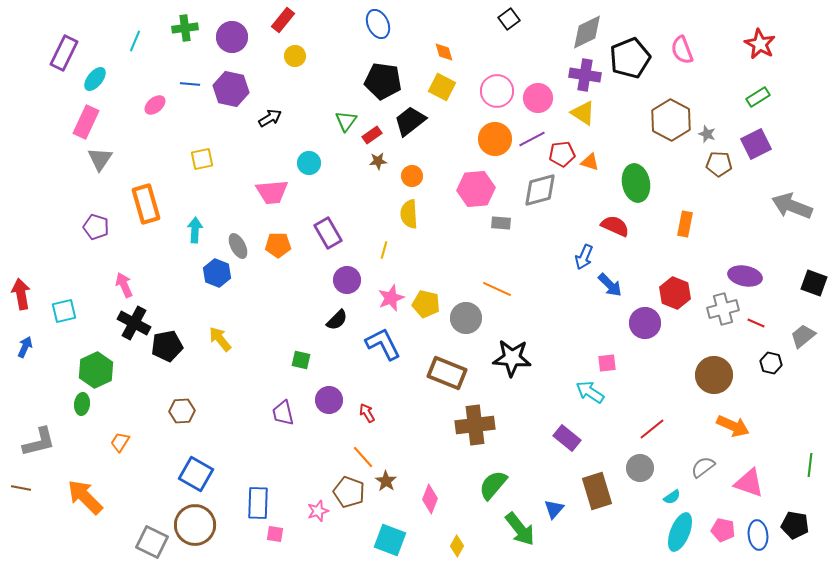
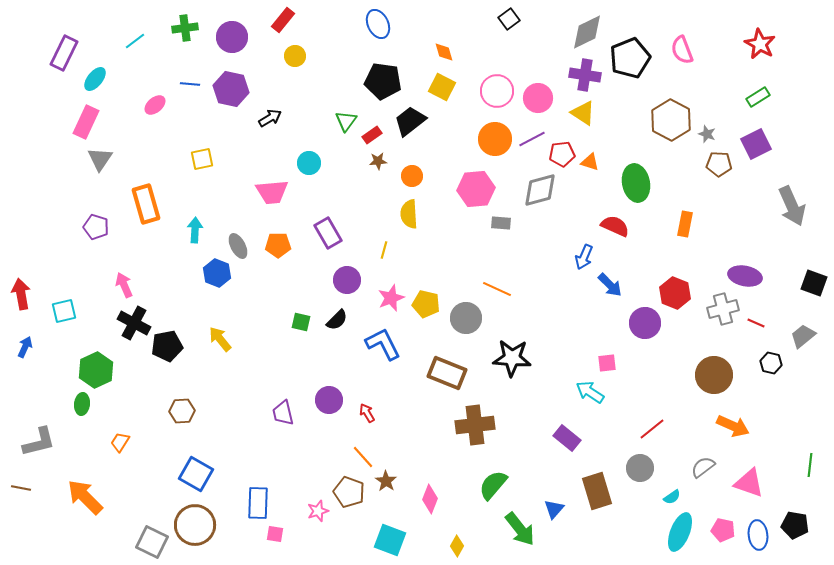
cyan line at (135, 41): rotated 30 degrees clockwise
gray arrow at (792, 206): rotated 135 degrees counterclockwise
green square at (301, 360): moved 38 px up
